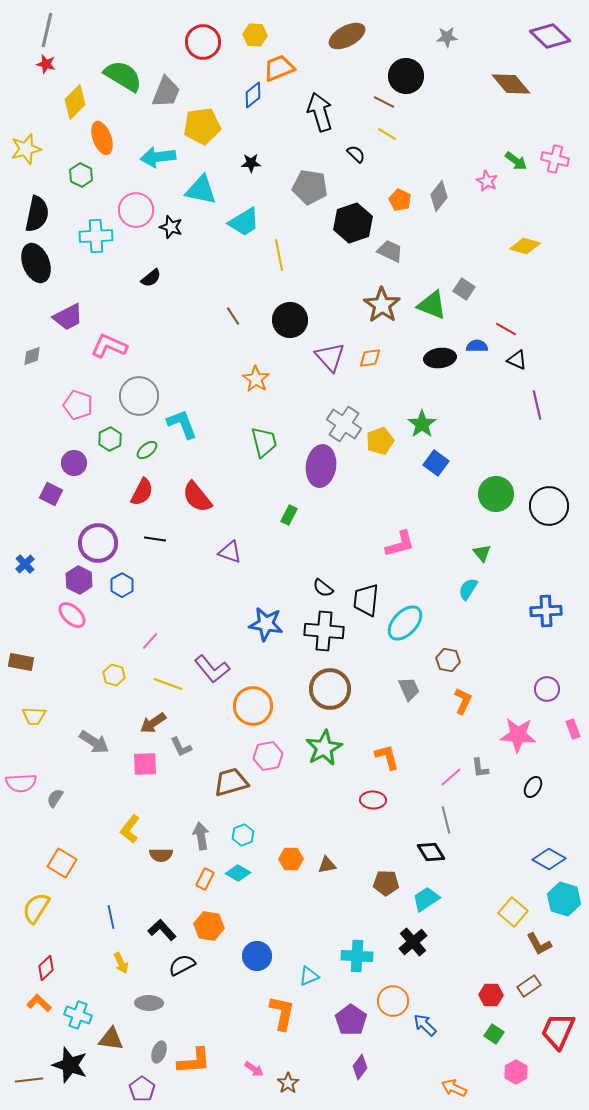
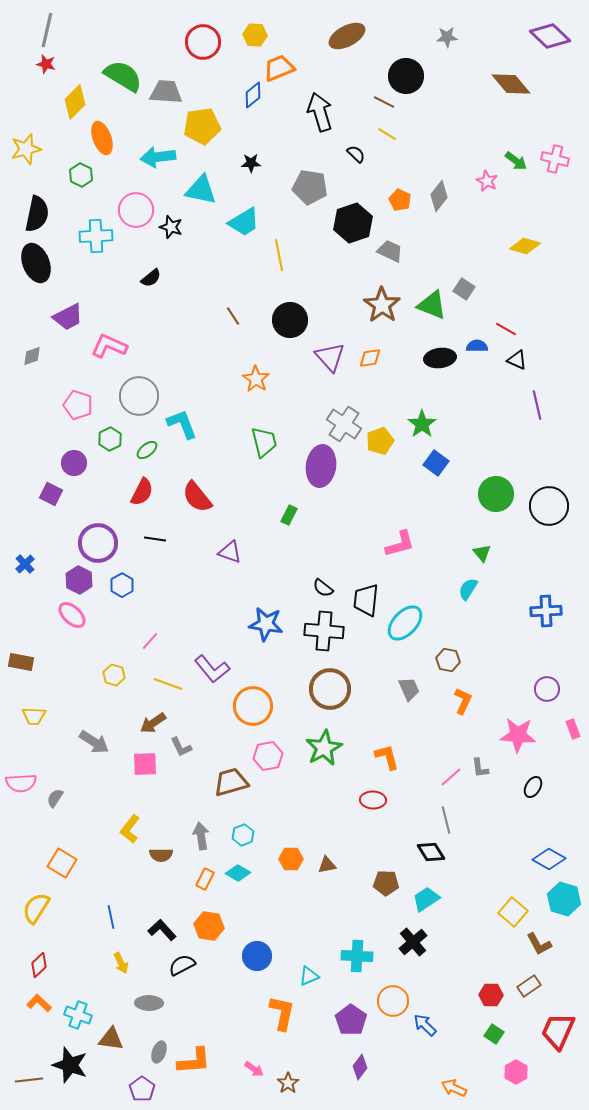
gray trapezoid at (166, 92): rotated 108 degrees counterclockwise
red diamond at (46, 968): moved 7 px left, 3 px up
